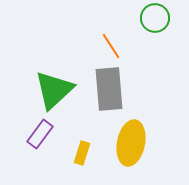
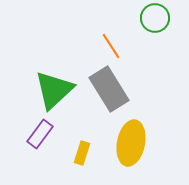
gray rectangle: rotated 27 degrees counterclockwise
